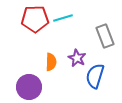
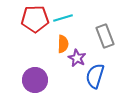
orange semicircle: moved 12 px right, 18 px up
purple circle: moved 6 px right, 7 px up
